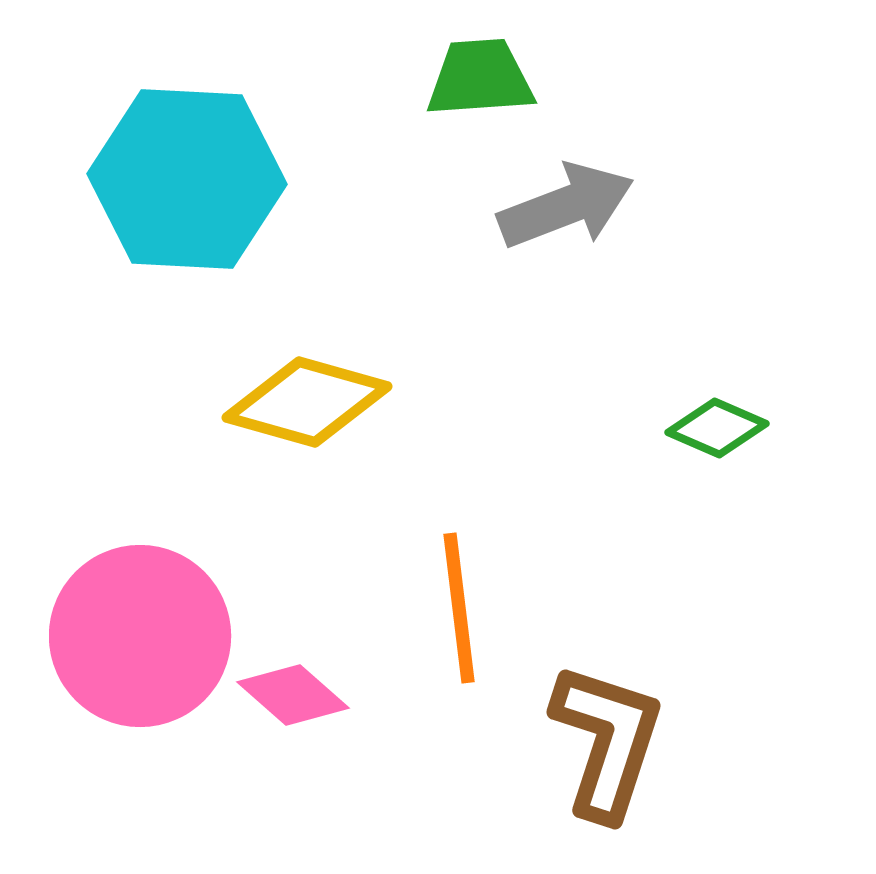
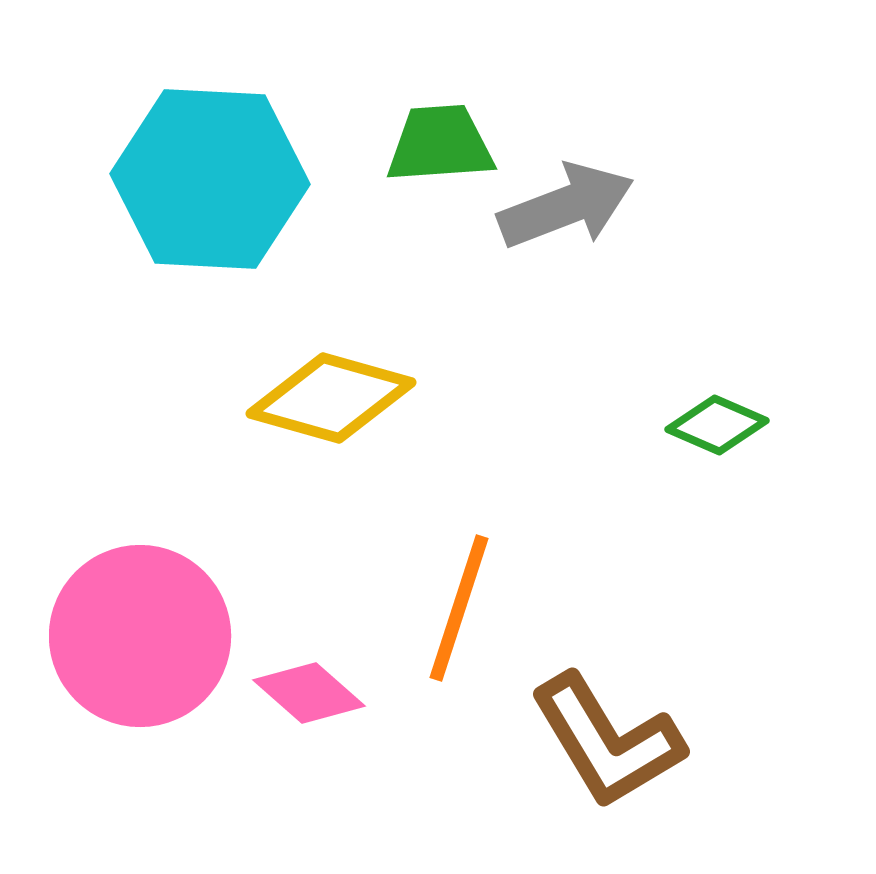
green trapezoid: moved 40 px left, 66 px down
cyan hexagon: moved 23 px right
yellow diamond: moved 24 px right, 4 px up
green diamond: moved 3 px up
orange line: rotated 25 degrees clockwise
pink diamond: moved 16 px right, 2 px up
brown L-shape: rotated 131 degrees clockwise
